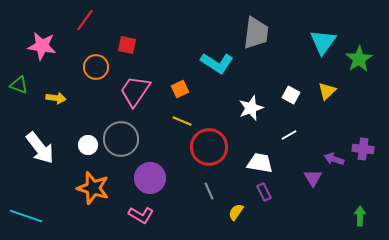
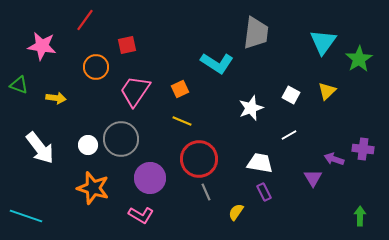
red square: rotated 24 degrees counterclockwise
red circle: moved 10 px left, 12 px down
gray line: moved 3 px left, 1 px down
